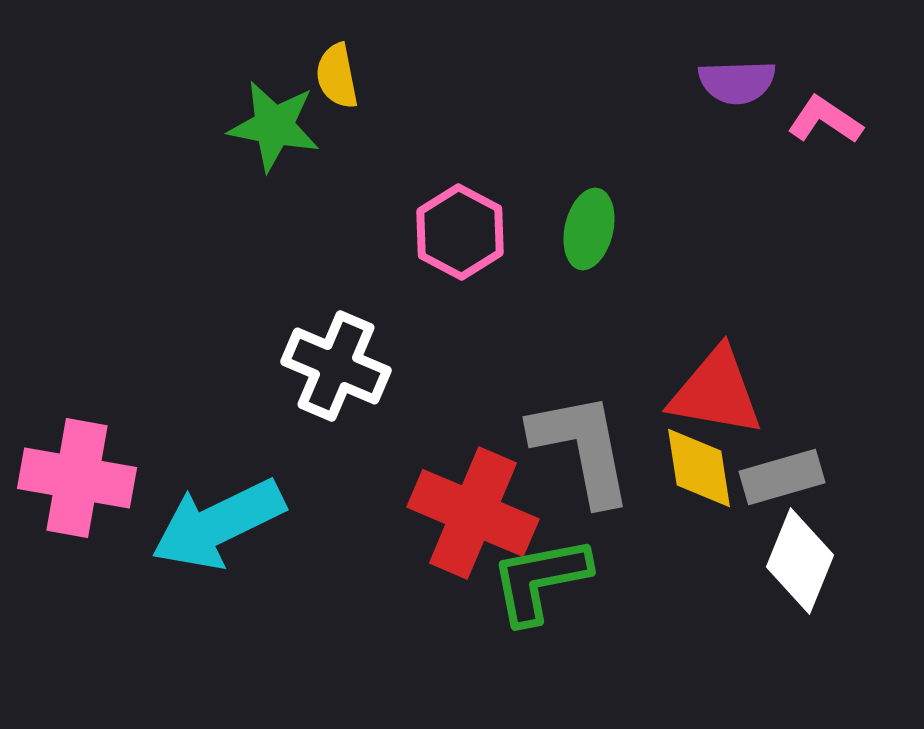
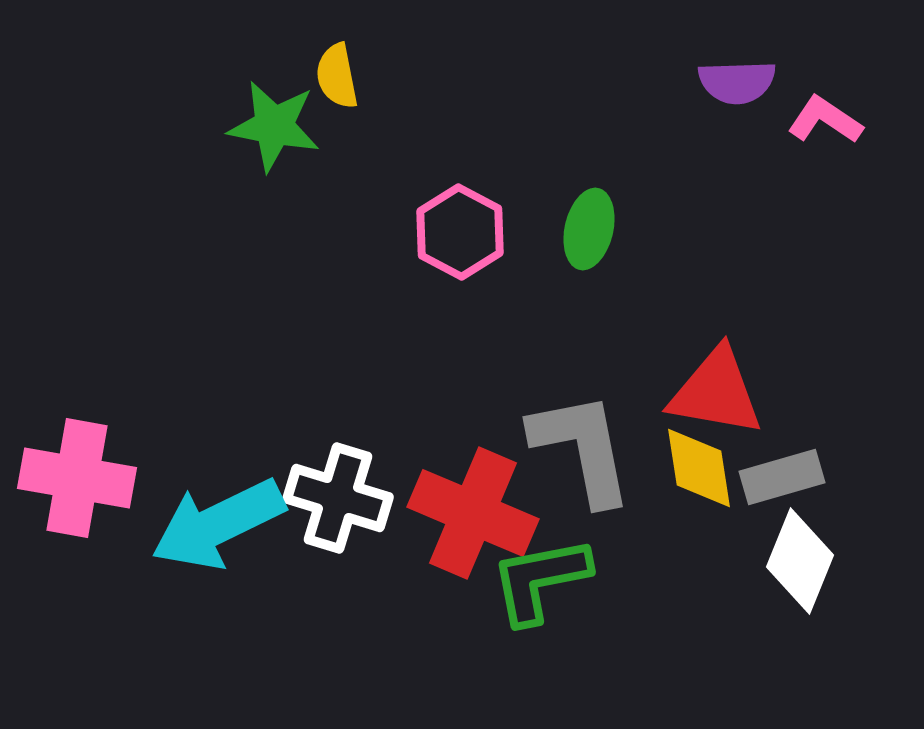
white cross: moved 2 px right, 132 px down; rotated 6 degrees counterclockwise
